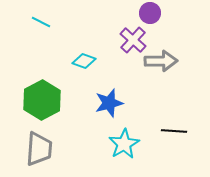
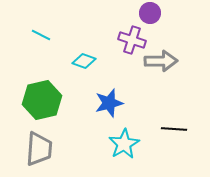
cyan line: moved 13 px down
purple cross: moved 1 px left; rotated 24 degrees counterclockwise
green hexagon: rotated 15 degrees clockwise
black line: moved 2 px up
